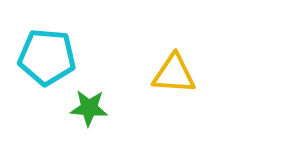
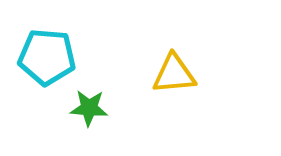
yellow triangle: rotated 9 degrees counterclockwise
